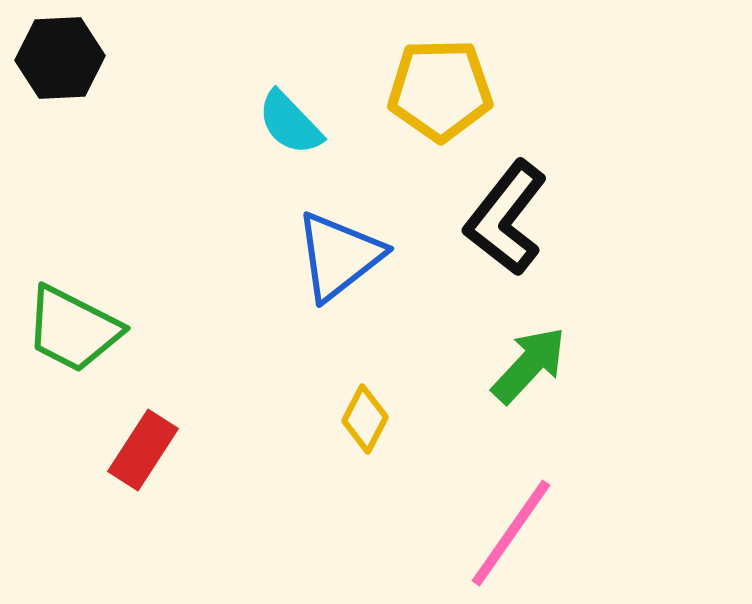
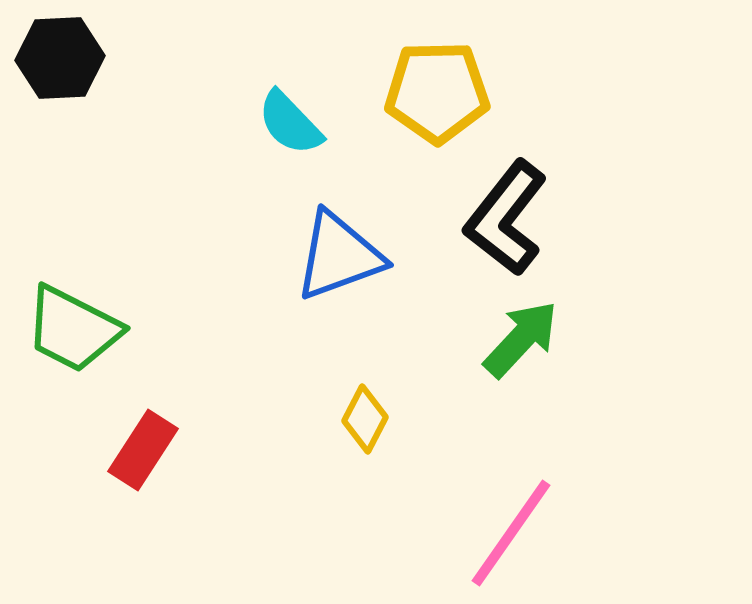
yellow pentagon: moved 3 px left, 2 px down
blue triangle: rotated 18 degrees clockwise
green arrow: moved 8 px left, 26 px up
